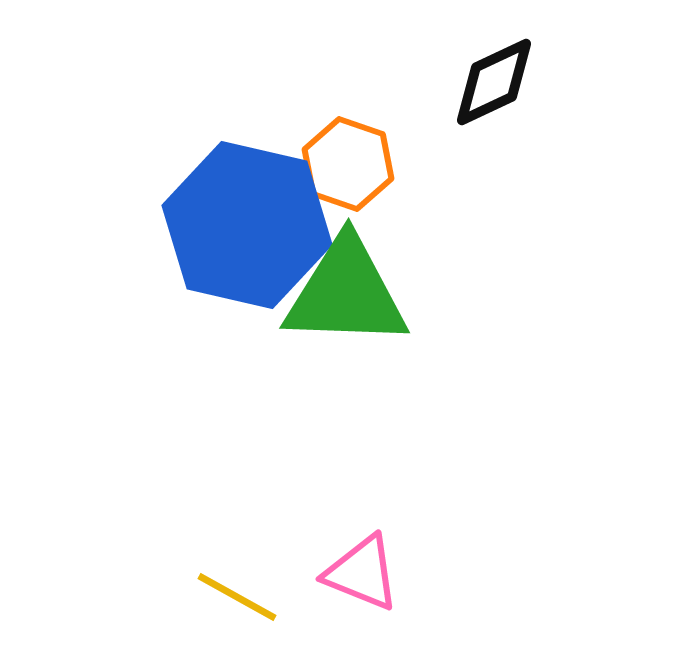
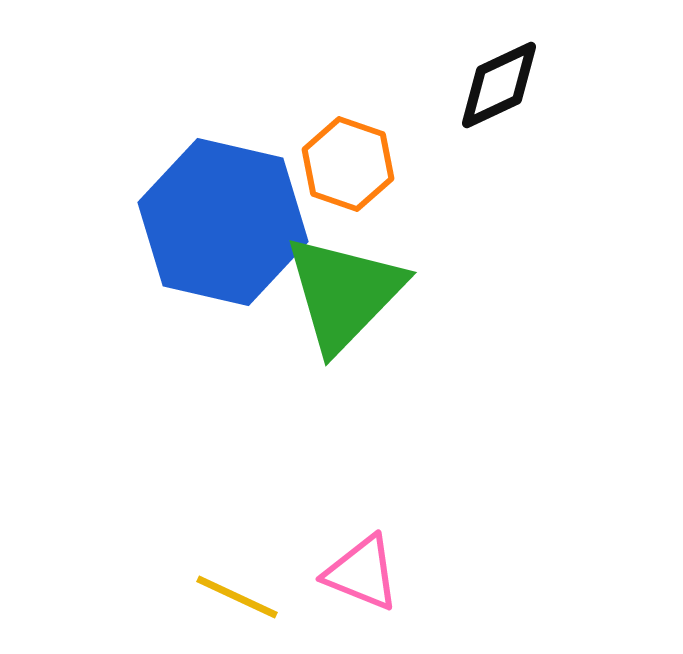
black diamond: moved 5 px right, 3 px down
blue hexagon: moved 24 px left, 3 px up
green triangle: moved 2 px left; rotated 48 degrees counterclockwise
yellow line: rotated 4 degrees counterclockwise
